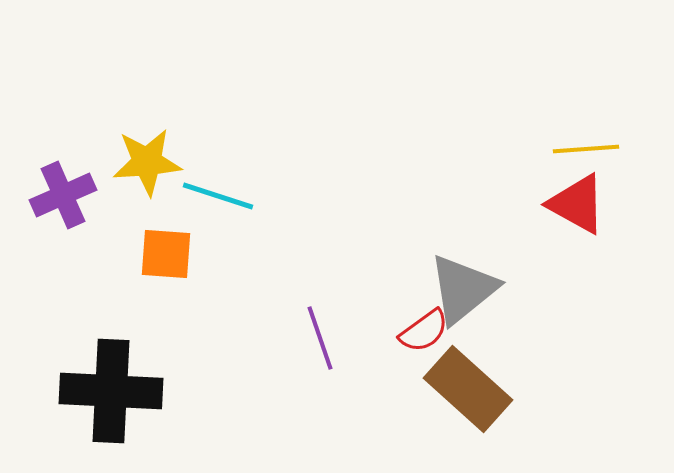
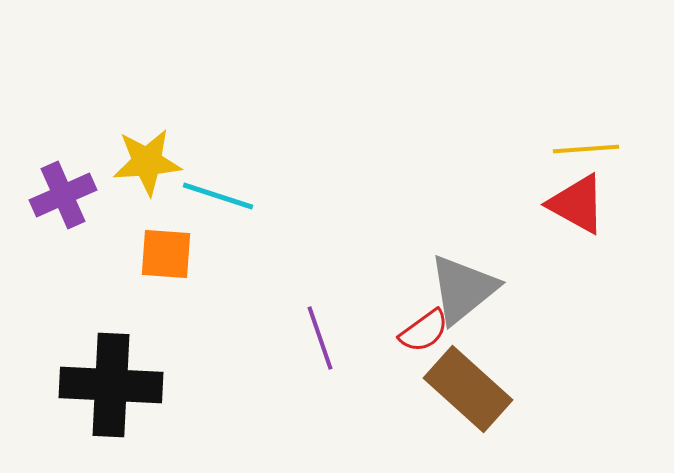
black cross: moved 6 px up
